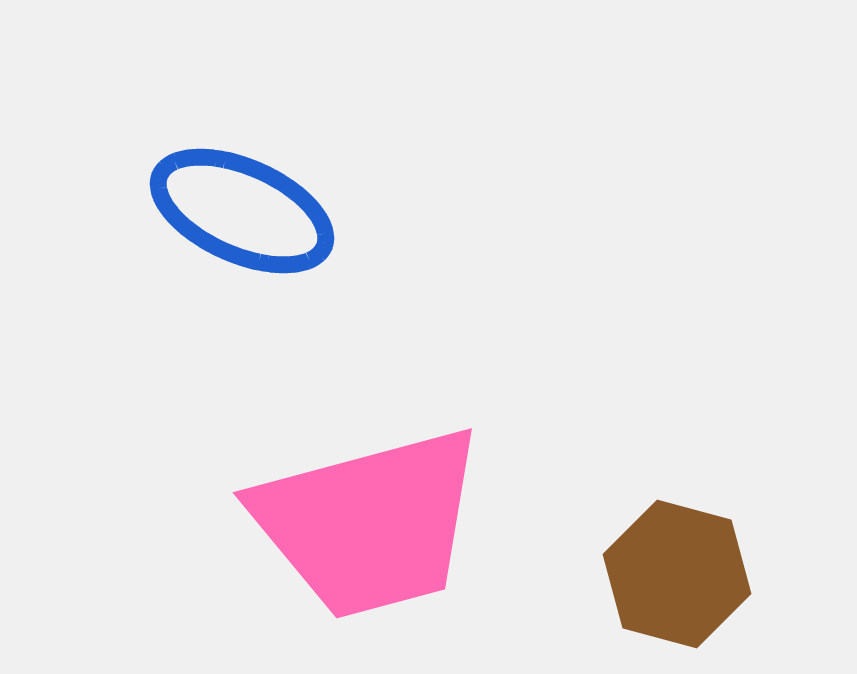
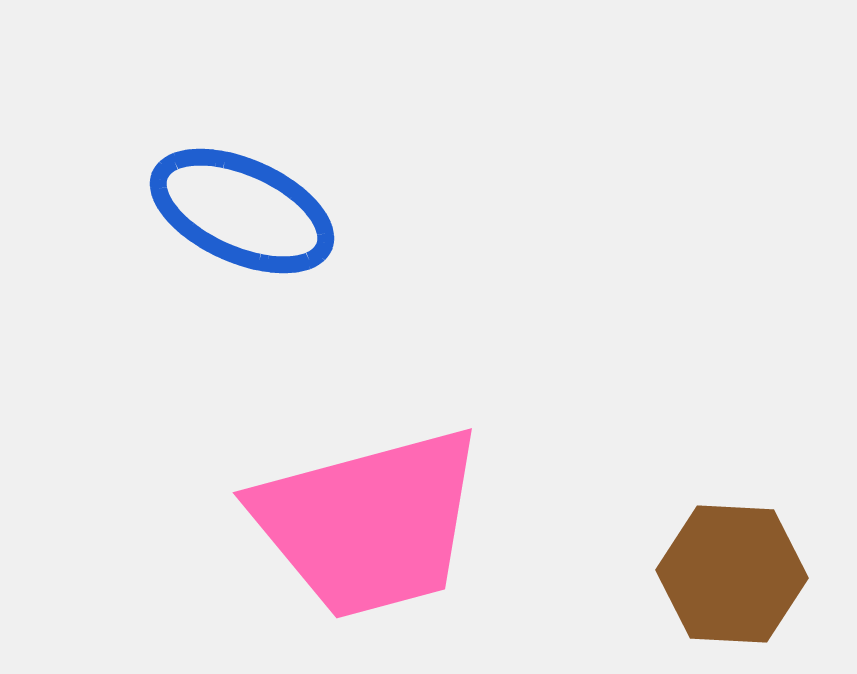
brown hexagon: moved 55 px right; rotated 12 degrees counterclockwise
